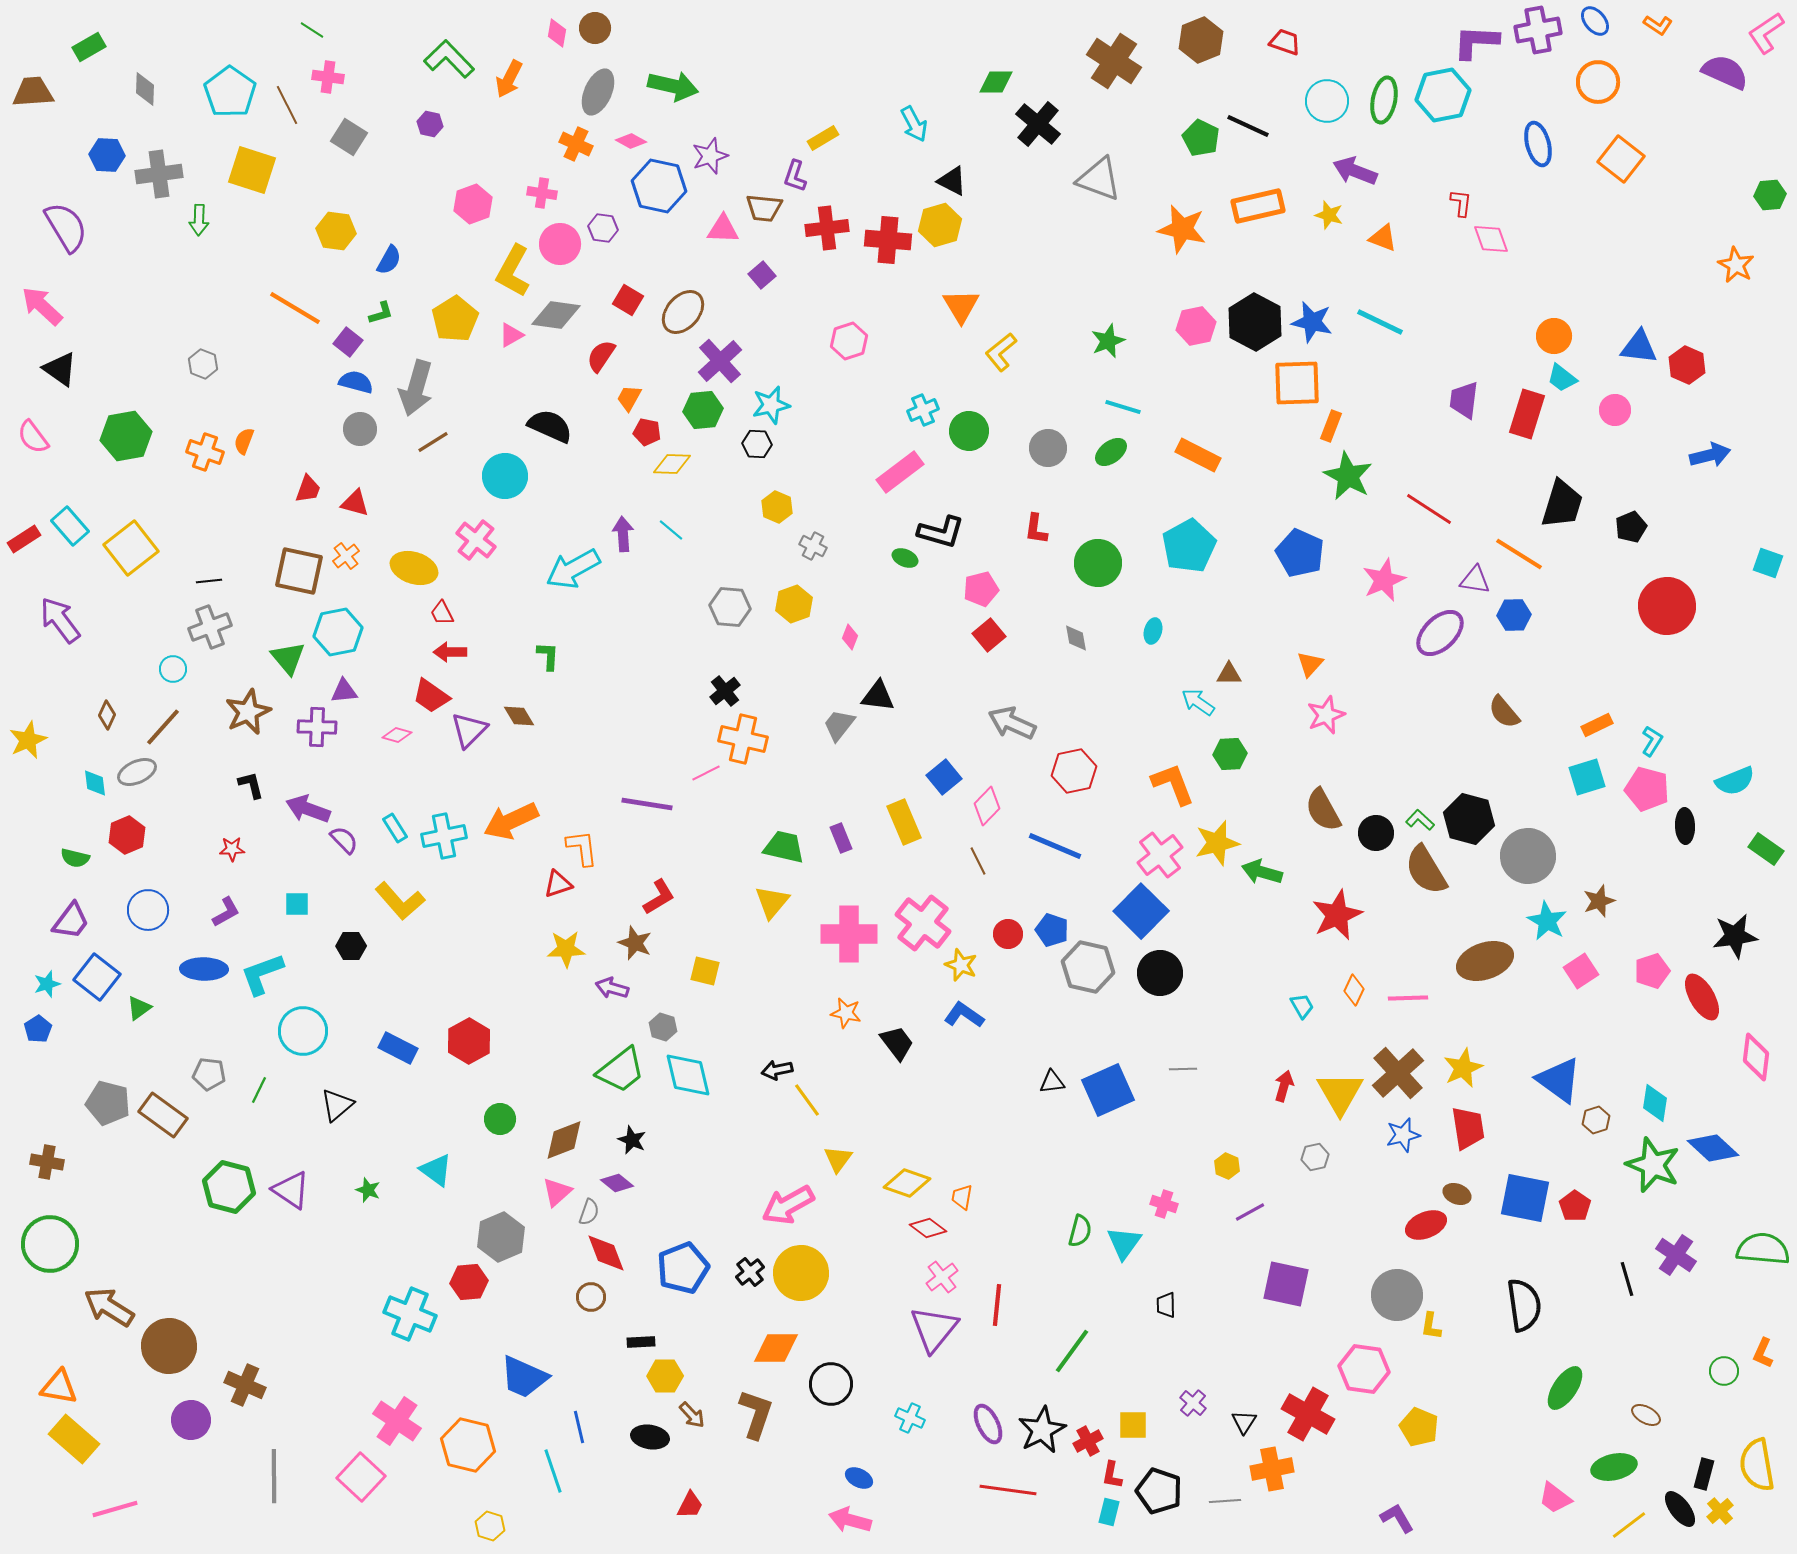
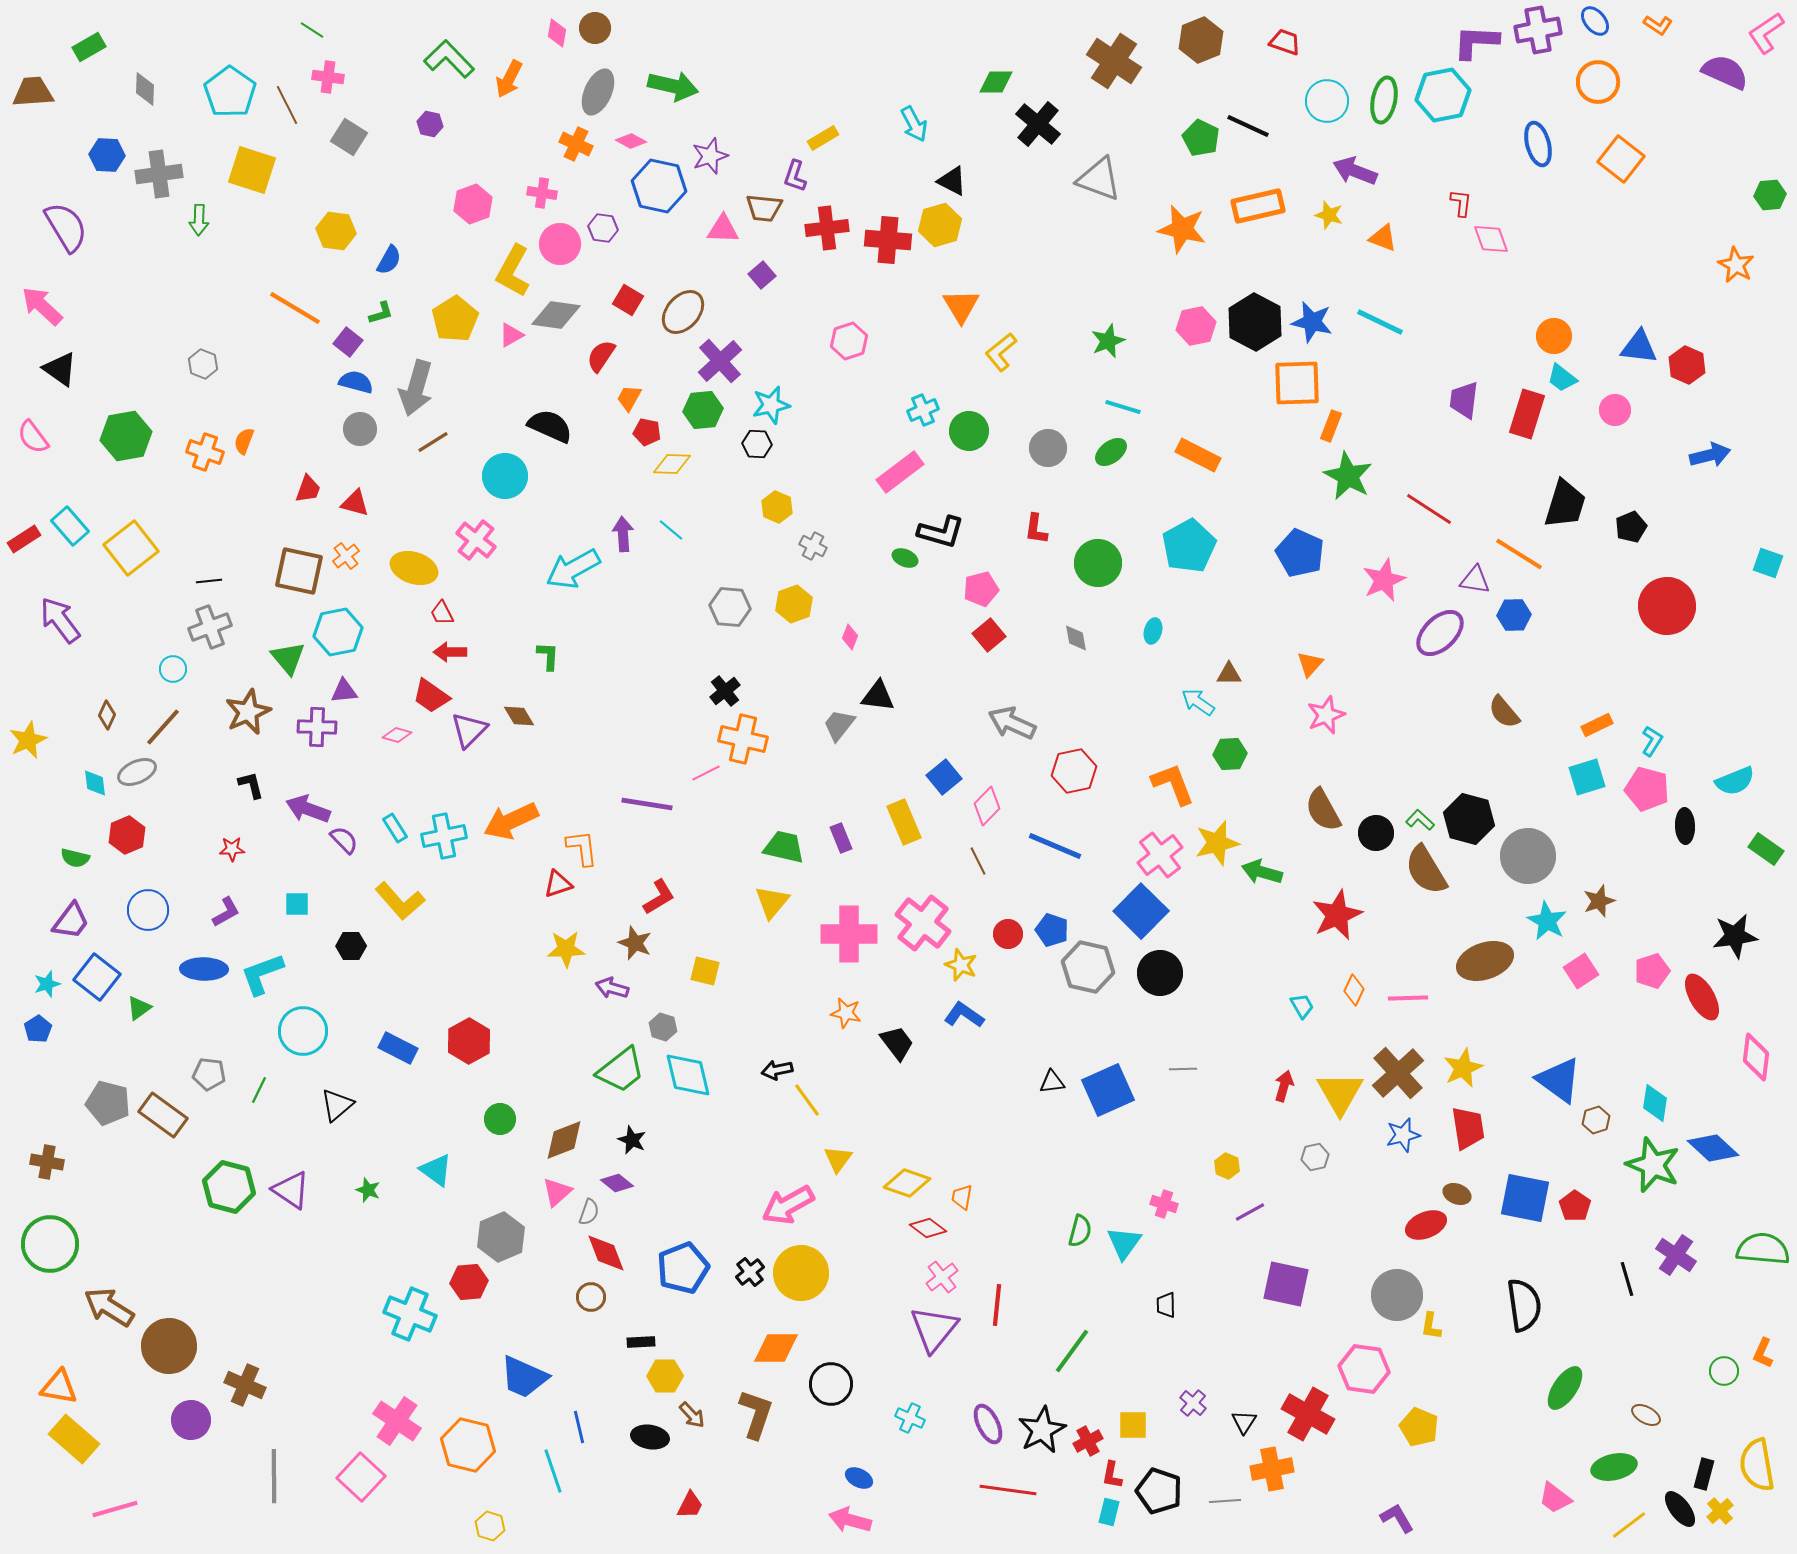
black trapezoid at (1562, 504): moved 3 px right
